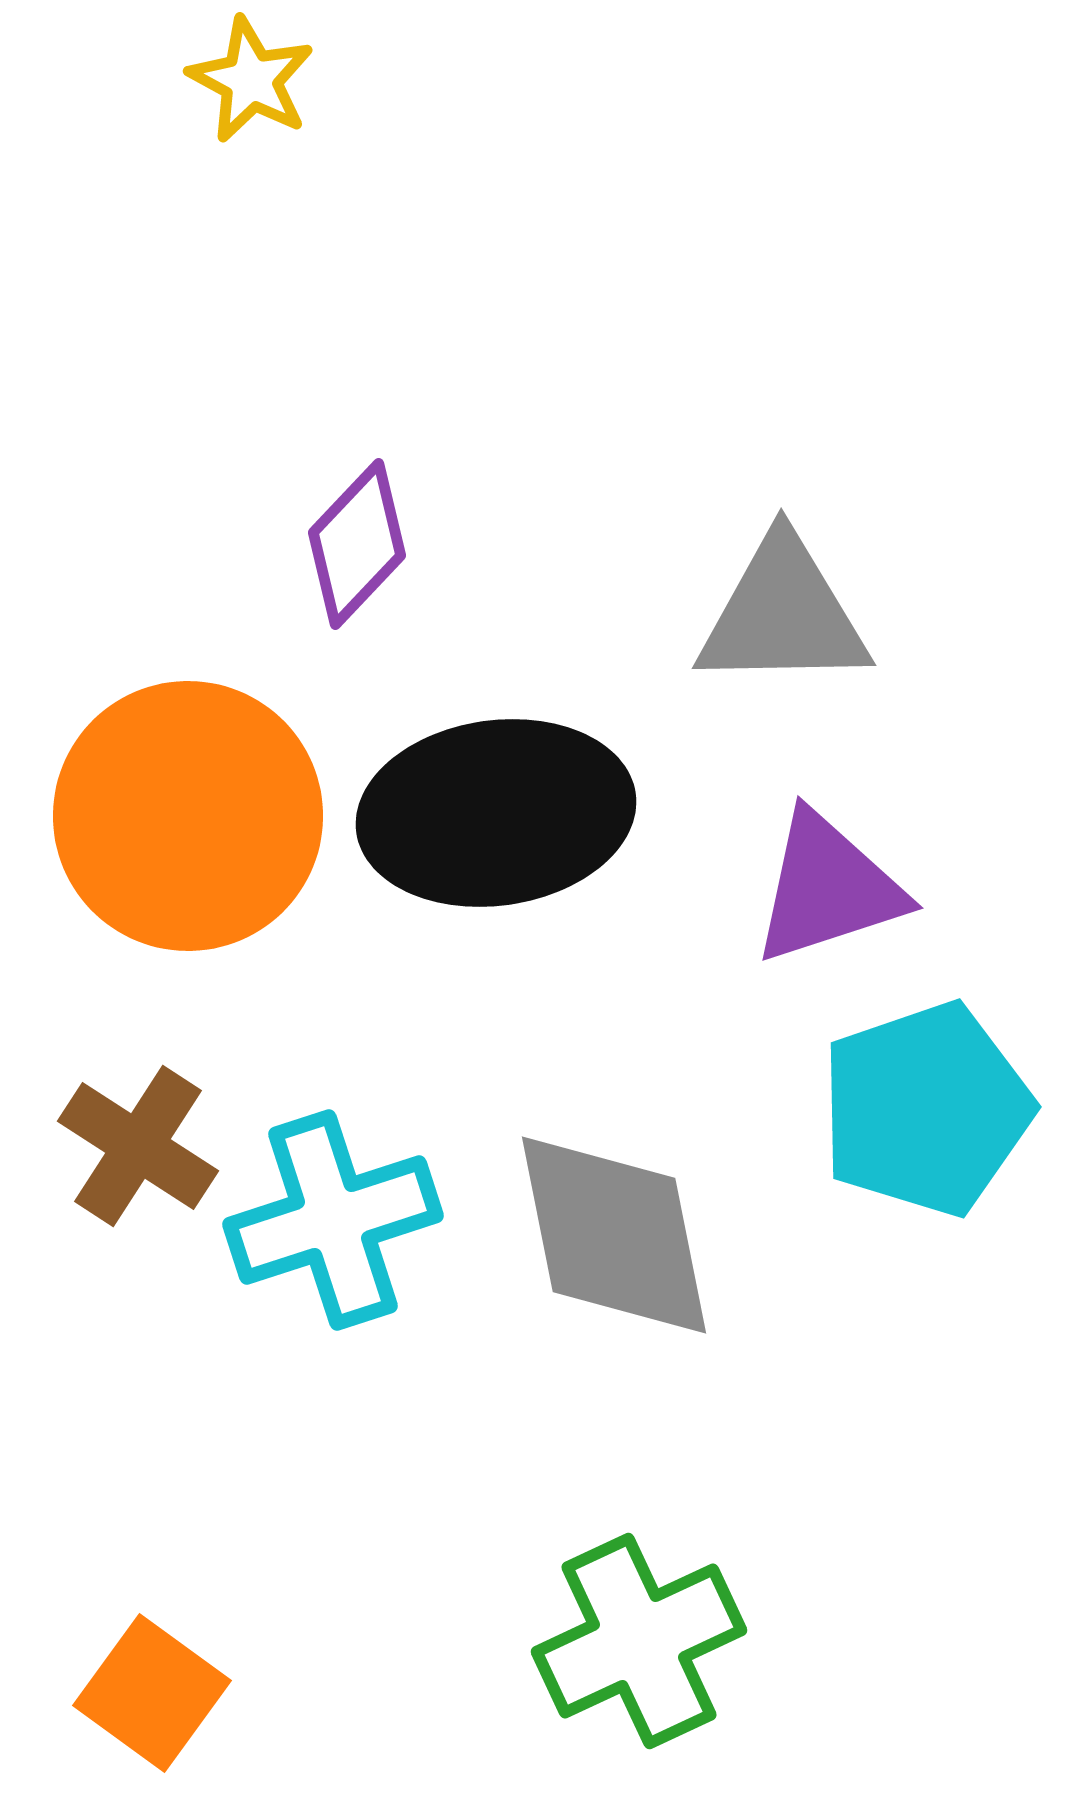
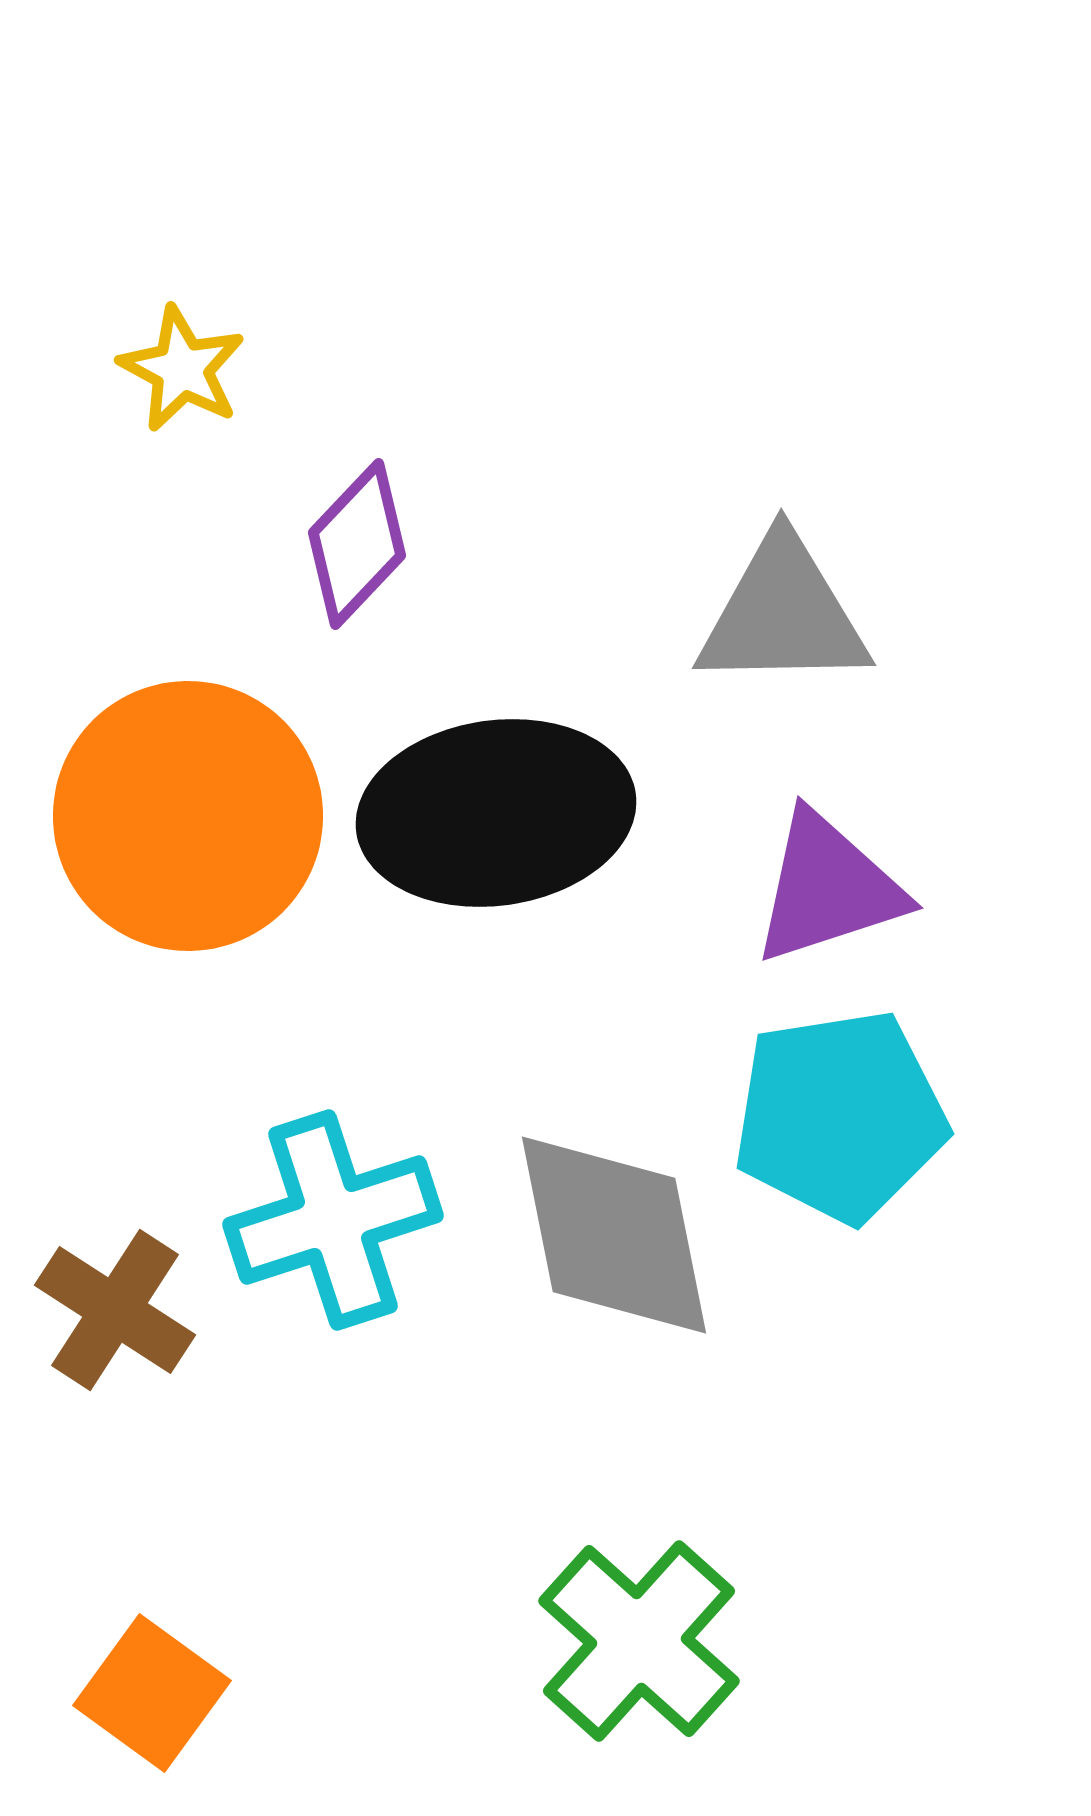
yellow star: moved 69 px left, 289 px down
cyan pentagon: moved 86 px left, 7 px down; rotated 10 degrees clockwise
brown cross: moved 23 px left, 164 px down
green cross: rotated 23 degrees counterclockwise
